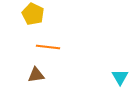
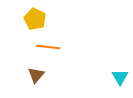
yellow pentagon: moved 2 px right, 5 px down
brown triangle: rotated 42 degrees counterclockwise
